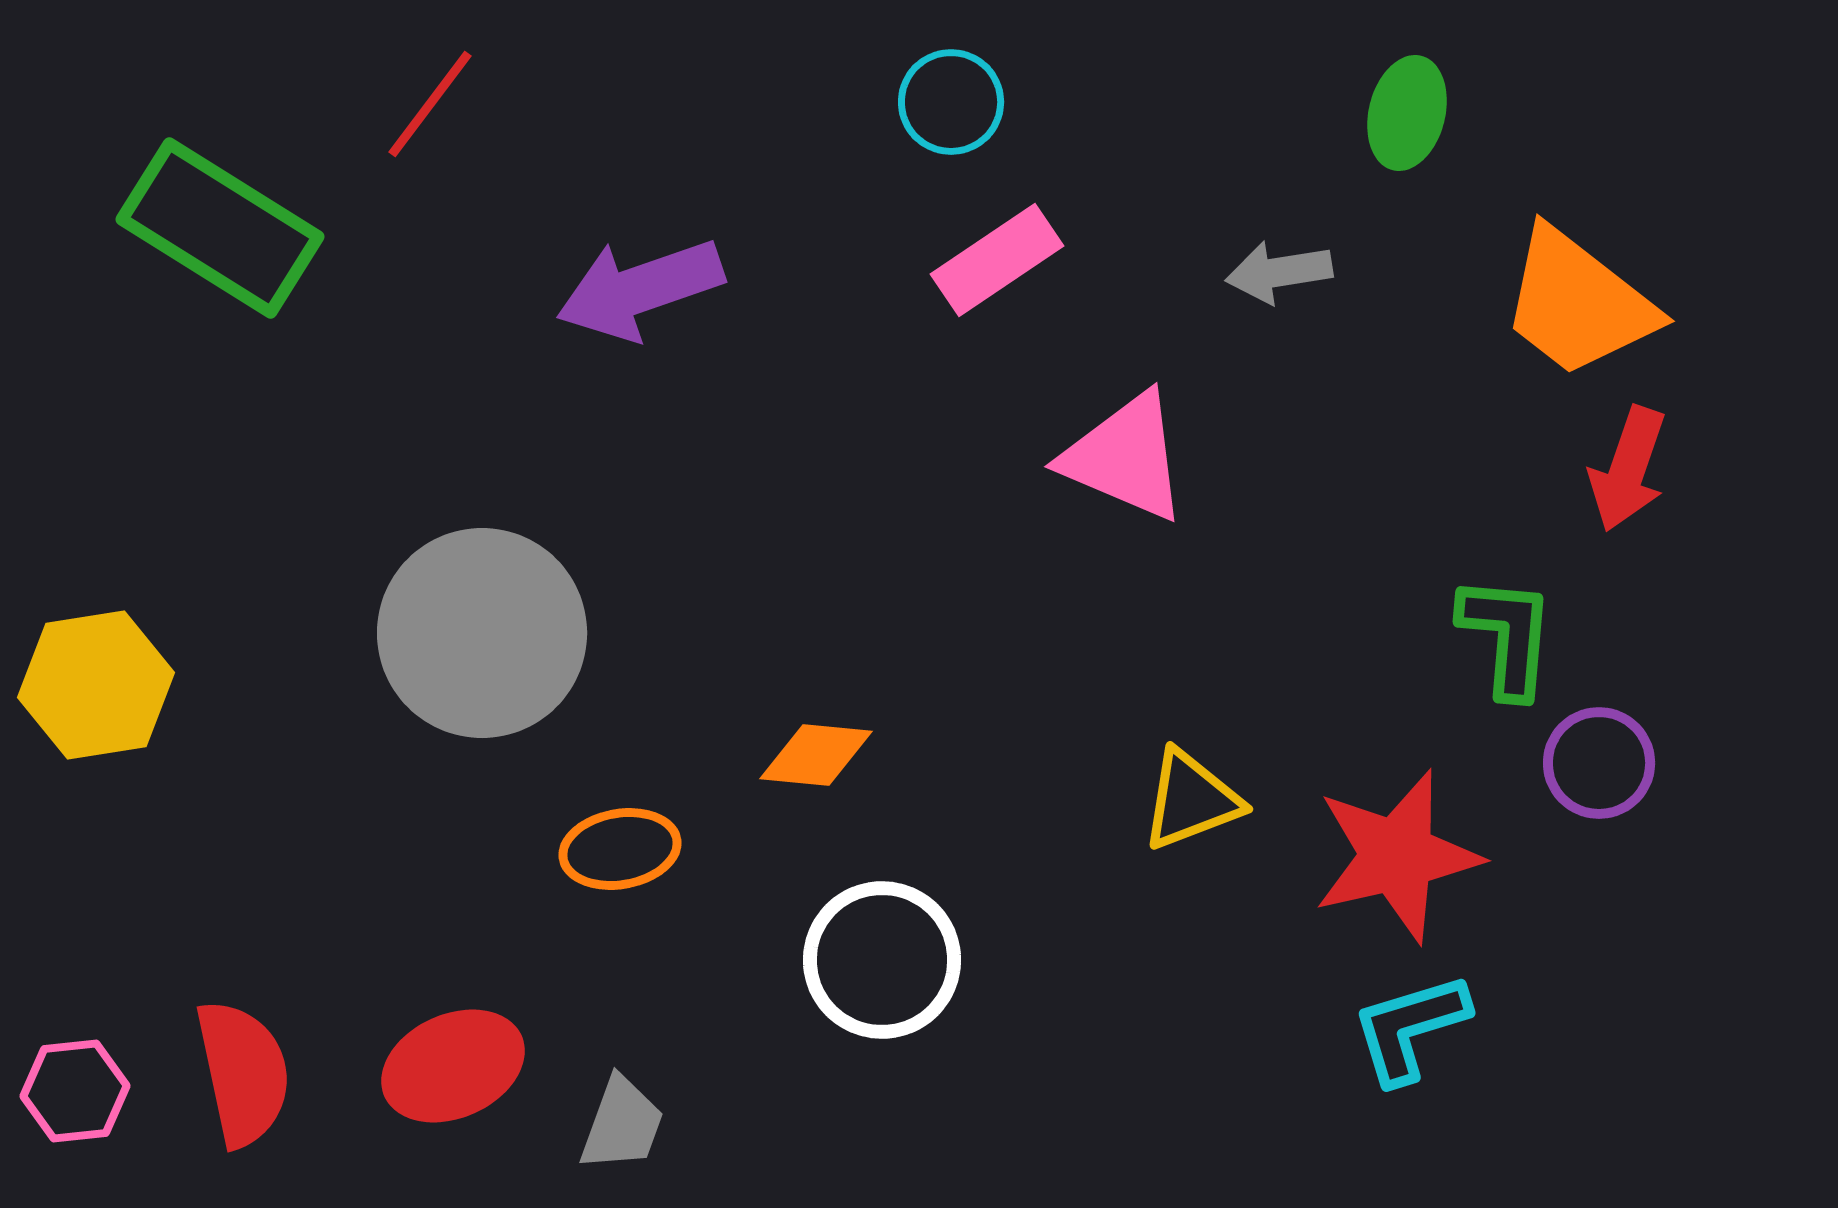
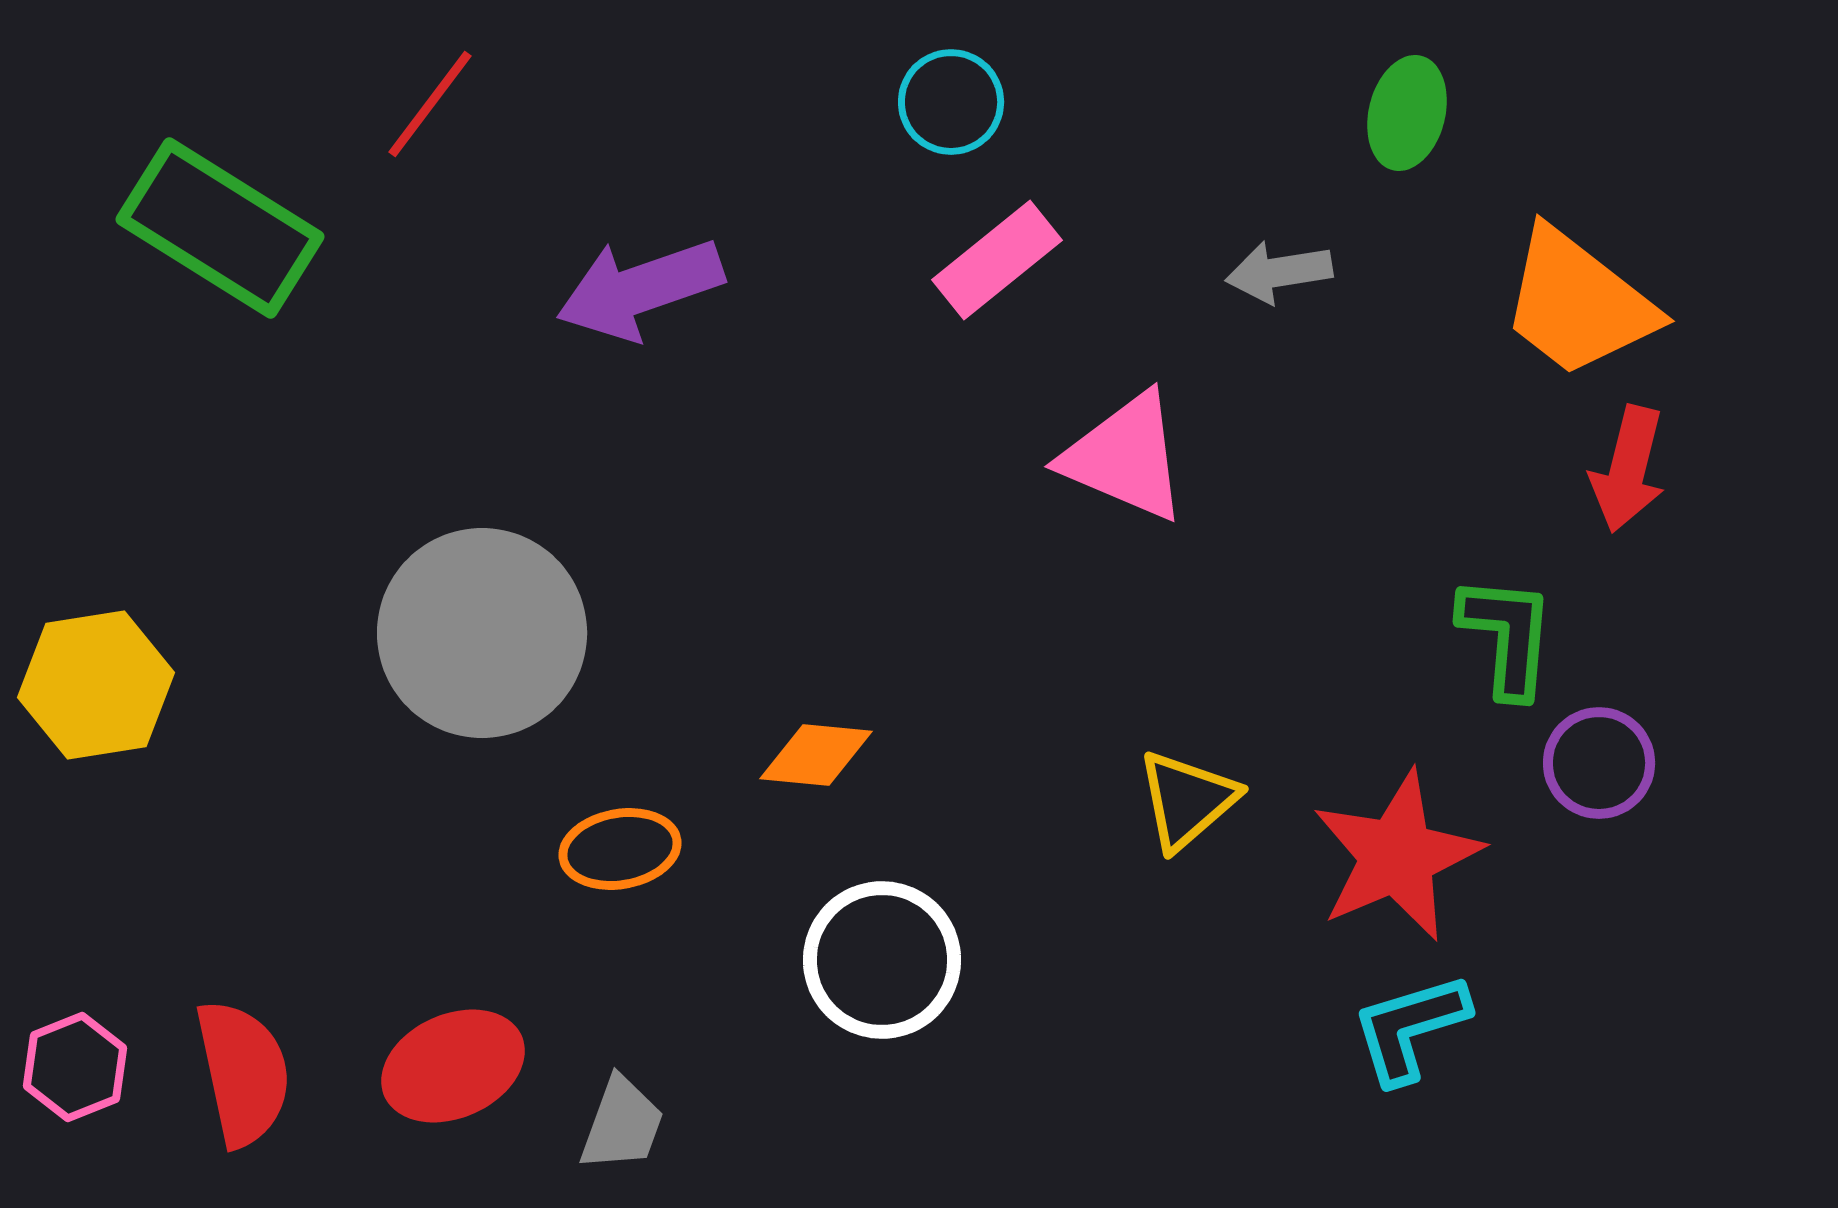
pink rectangle: rotated 5 degrees counterclockwise
red arrow: rotated 5 degrees counterclockwise
yellow triangle: moved 4 px left; rotated 20 degrees counterclockwise
red star: rotated 10 degrees counterclockwise
pink hexagon: moved 24 px up; rotated 16 degrees counterclockwise
